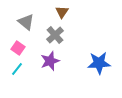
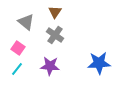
brown triangle: moved 7 px left
gray cross: rotated 12 degrees counterclockwise
purple star: moved 5 px down; rotated 24 degrees clockwise
